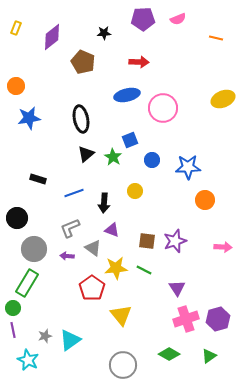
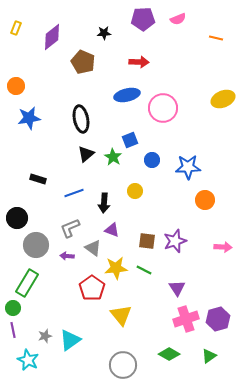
gray circle at (34, 249): moved 2 px right, 4 px up
